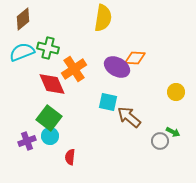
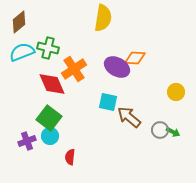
brown diamond: moved 4 px left, 3 px down
gray circle: moved 11 px up
